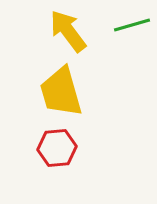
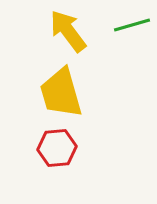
yellow trapezoid: moved 1 px down
